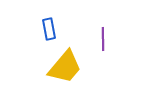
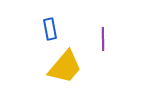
blue rectangle: moved 1 px right
